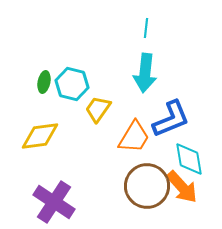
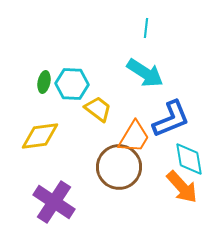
cyan arrow: rotated 63 degrees counterclockwise
cyan hexagon: rotated 12 degrees counterclockwise
yellow trapezoid: rotated 92 degrees clockwise
brown circle: moved 28 px left, 19 px up
